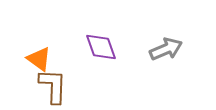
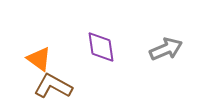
purple diamond: rotated 12 degrees clockwise
brown L-shape: rotated 63 degrees counterclockwise
